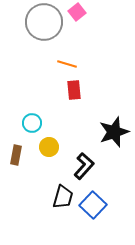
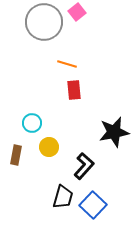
black star: rotated 8 degrees clockwise
